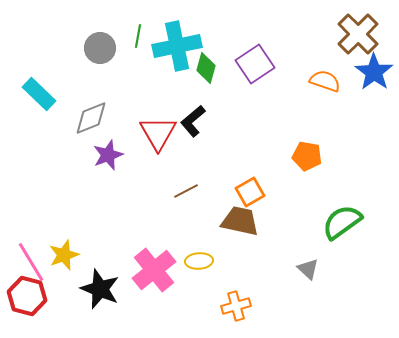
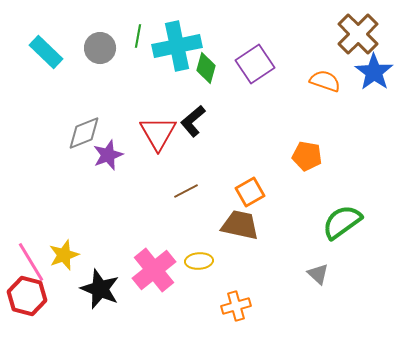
cyan rectangle: moved 7 px right, 42 px up
gray diamond: moved 7 px left, 15 px down
brown trapezoid: moved 4 px down
gray triangle: moved 10 px right, 5 px down
